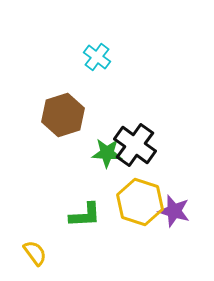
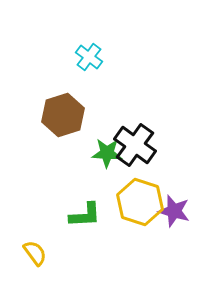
cyan cross: moved 8 px left
